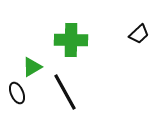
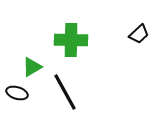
black ellipse: rotated 50 degrees counterclockwise
